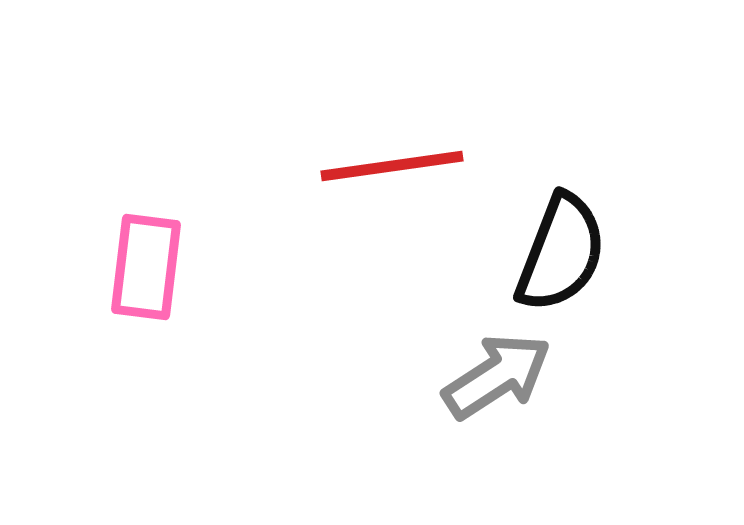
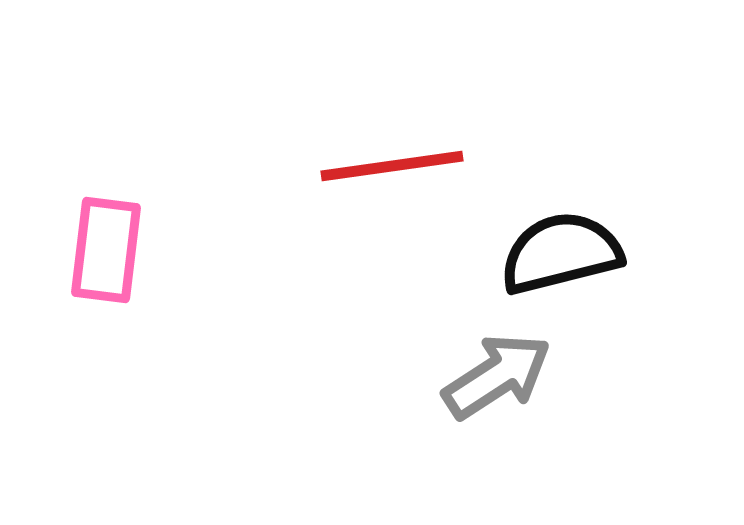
black semicircle: rotated 125 degrees counterclockwise
pink rectangle: moved 40 px left, 17 px up
